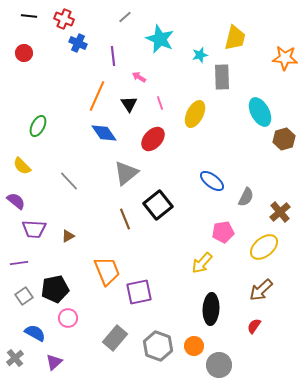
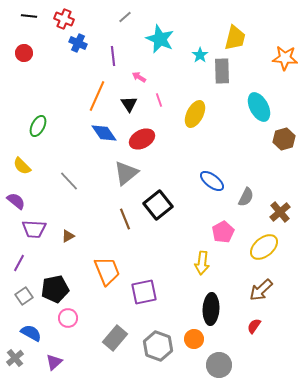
cyan star at (200, 55): rotated 21 degrees counterclockwise
gray rectangle at (222, 77): moved 6 px up
pink line at (160, 103): moved 1 px left, 3 px up
cyan ellipse at (260, 112): moved 1 px left, 5 px up
red ellipse at (153, 139): moved 11 px left; rotated 20 degrees clockwise
pink pentagon at (223, 232): rotated 20 degrees counterclockwise
purple line at (19, 263): rotated 54 degrees counterclockwise
yellow arrow at (202, 263): rotated 35 degrees counterclockwise
purple square at (139, 292): moved 5 px right
blue semicircle at (35, 333): moved 4 px left
orange circle at (194, 346): moved 7 px up
